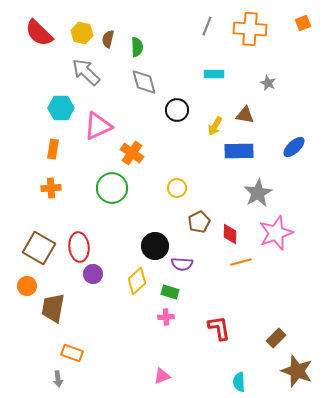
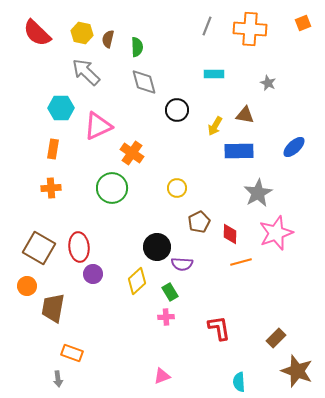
red semicircle at (39, 33): moved 2 px left
black circle at (155, 246): moved 2 px right, 1 px down
green rectangle at (170, 292): rotated 42 degrees clockwise
